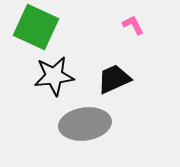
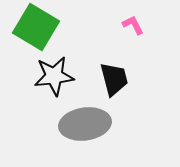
green square: rotated 6 degrees clockwise
black trapezoid: rotated 99 degrees clockwise
